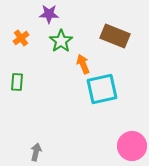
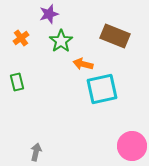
purple star: rotated 18 degrees counterclockwise
orange arrow: rotated 54 degrees counterclockwise
green rectangle: rotated 18 degrees counterclockwise
